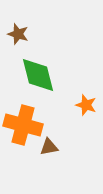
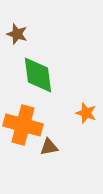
brown star: moved 1 px left
green diamond: rotated 6 degrees clockwise
orange star: moved 8 px down
